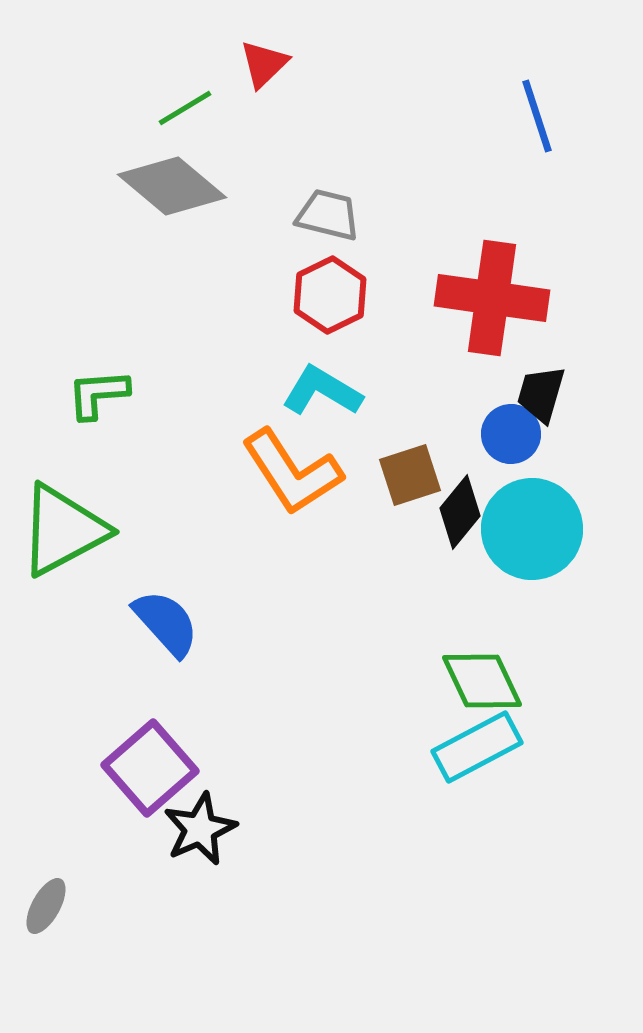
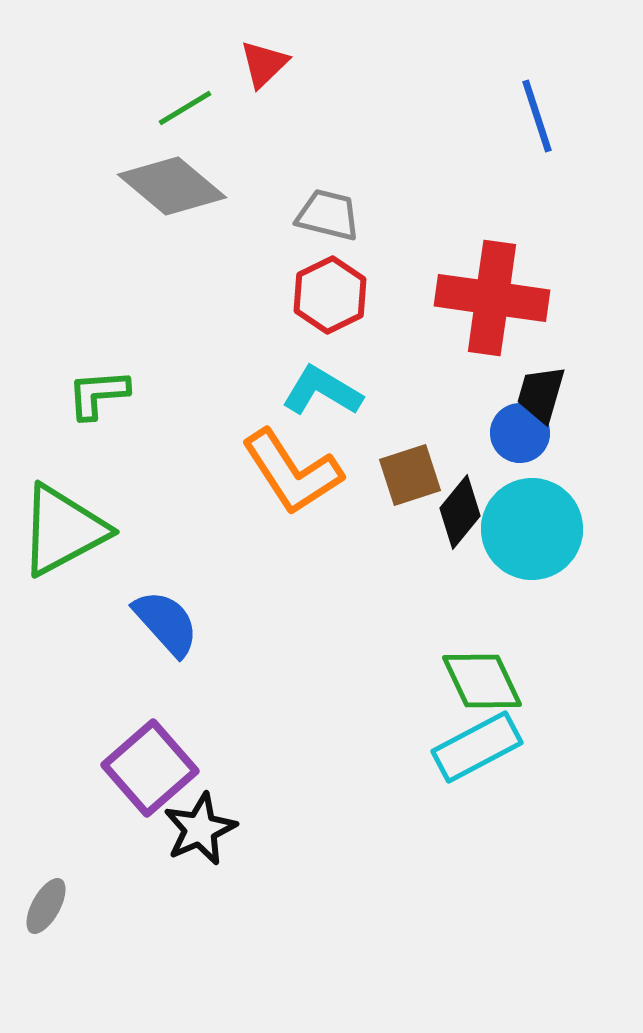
blue circle: moved 9 px right, 1 px up
